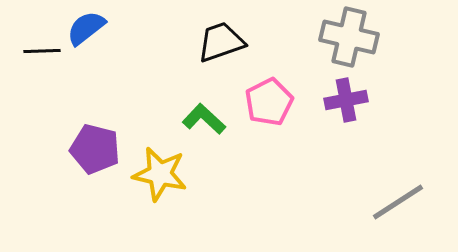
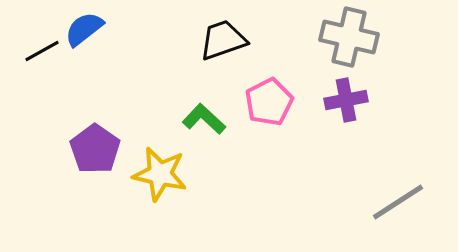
blue semicircle: moved 2 px left, 1 px down
black trapezoid: moved 2 px right, 2 px up
black line: rotated 27 degrees counterclockwise
purple pentagon: rotated 21 degrees clockwise
